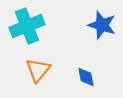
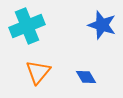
orange triangle: moved 2 px down
blue diamond: rotated 20 degrees counterclockwise
